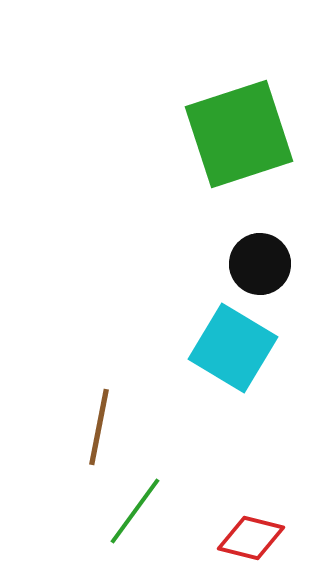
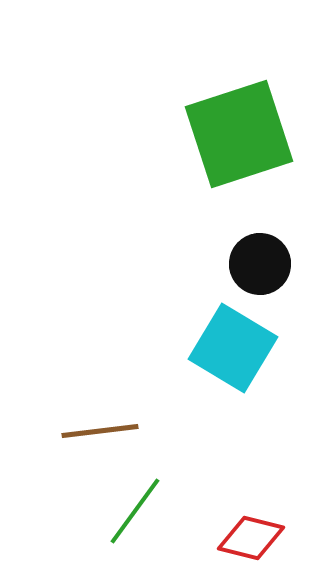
brown line: moved 1 px right, 4 px down; rotated 72 degrees clockwise
